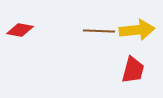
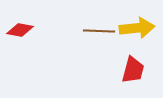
yellow arrow: moved 2 px up
